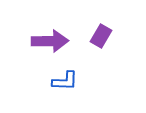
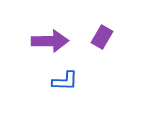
purple rectangle: moved 1 px right, 1 px down
